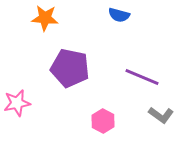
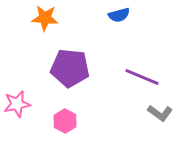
blue semicircle: rotated 30 degrees counterclockwise
purple pentagon: rotated 6 degrees counterclockwise
pink star: moved 1 px down
gray L-shape: moved 1 px left, 2 px up
pink hexagon: moved 38 px left
